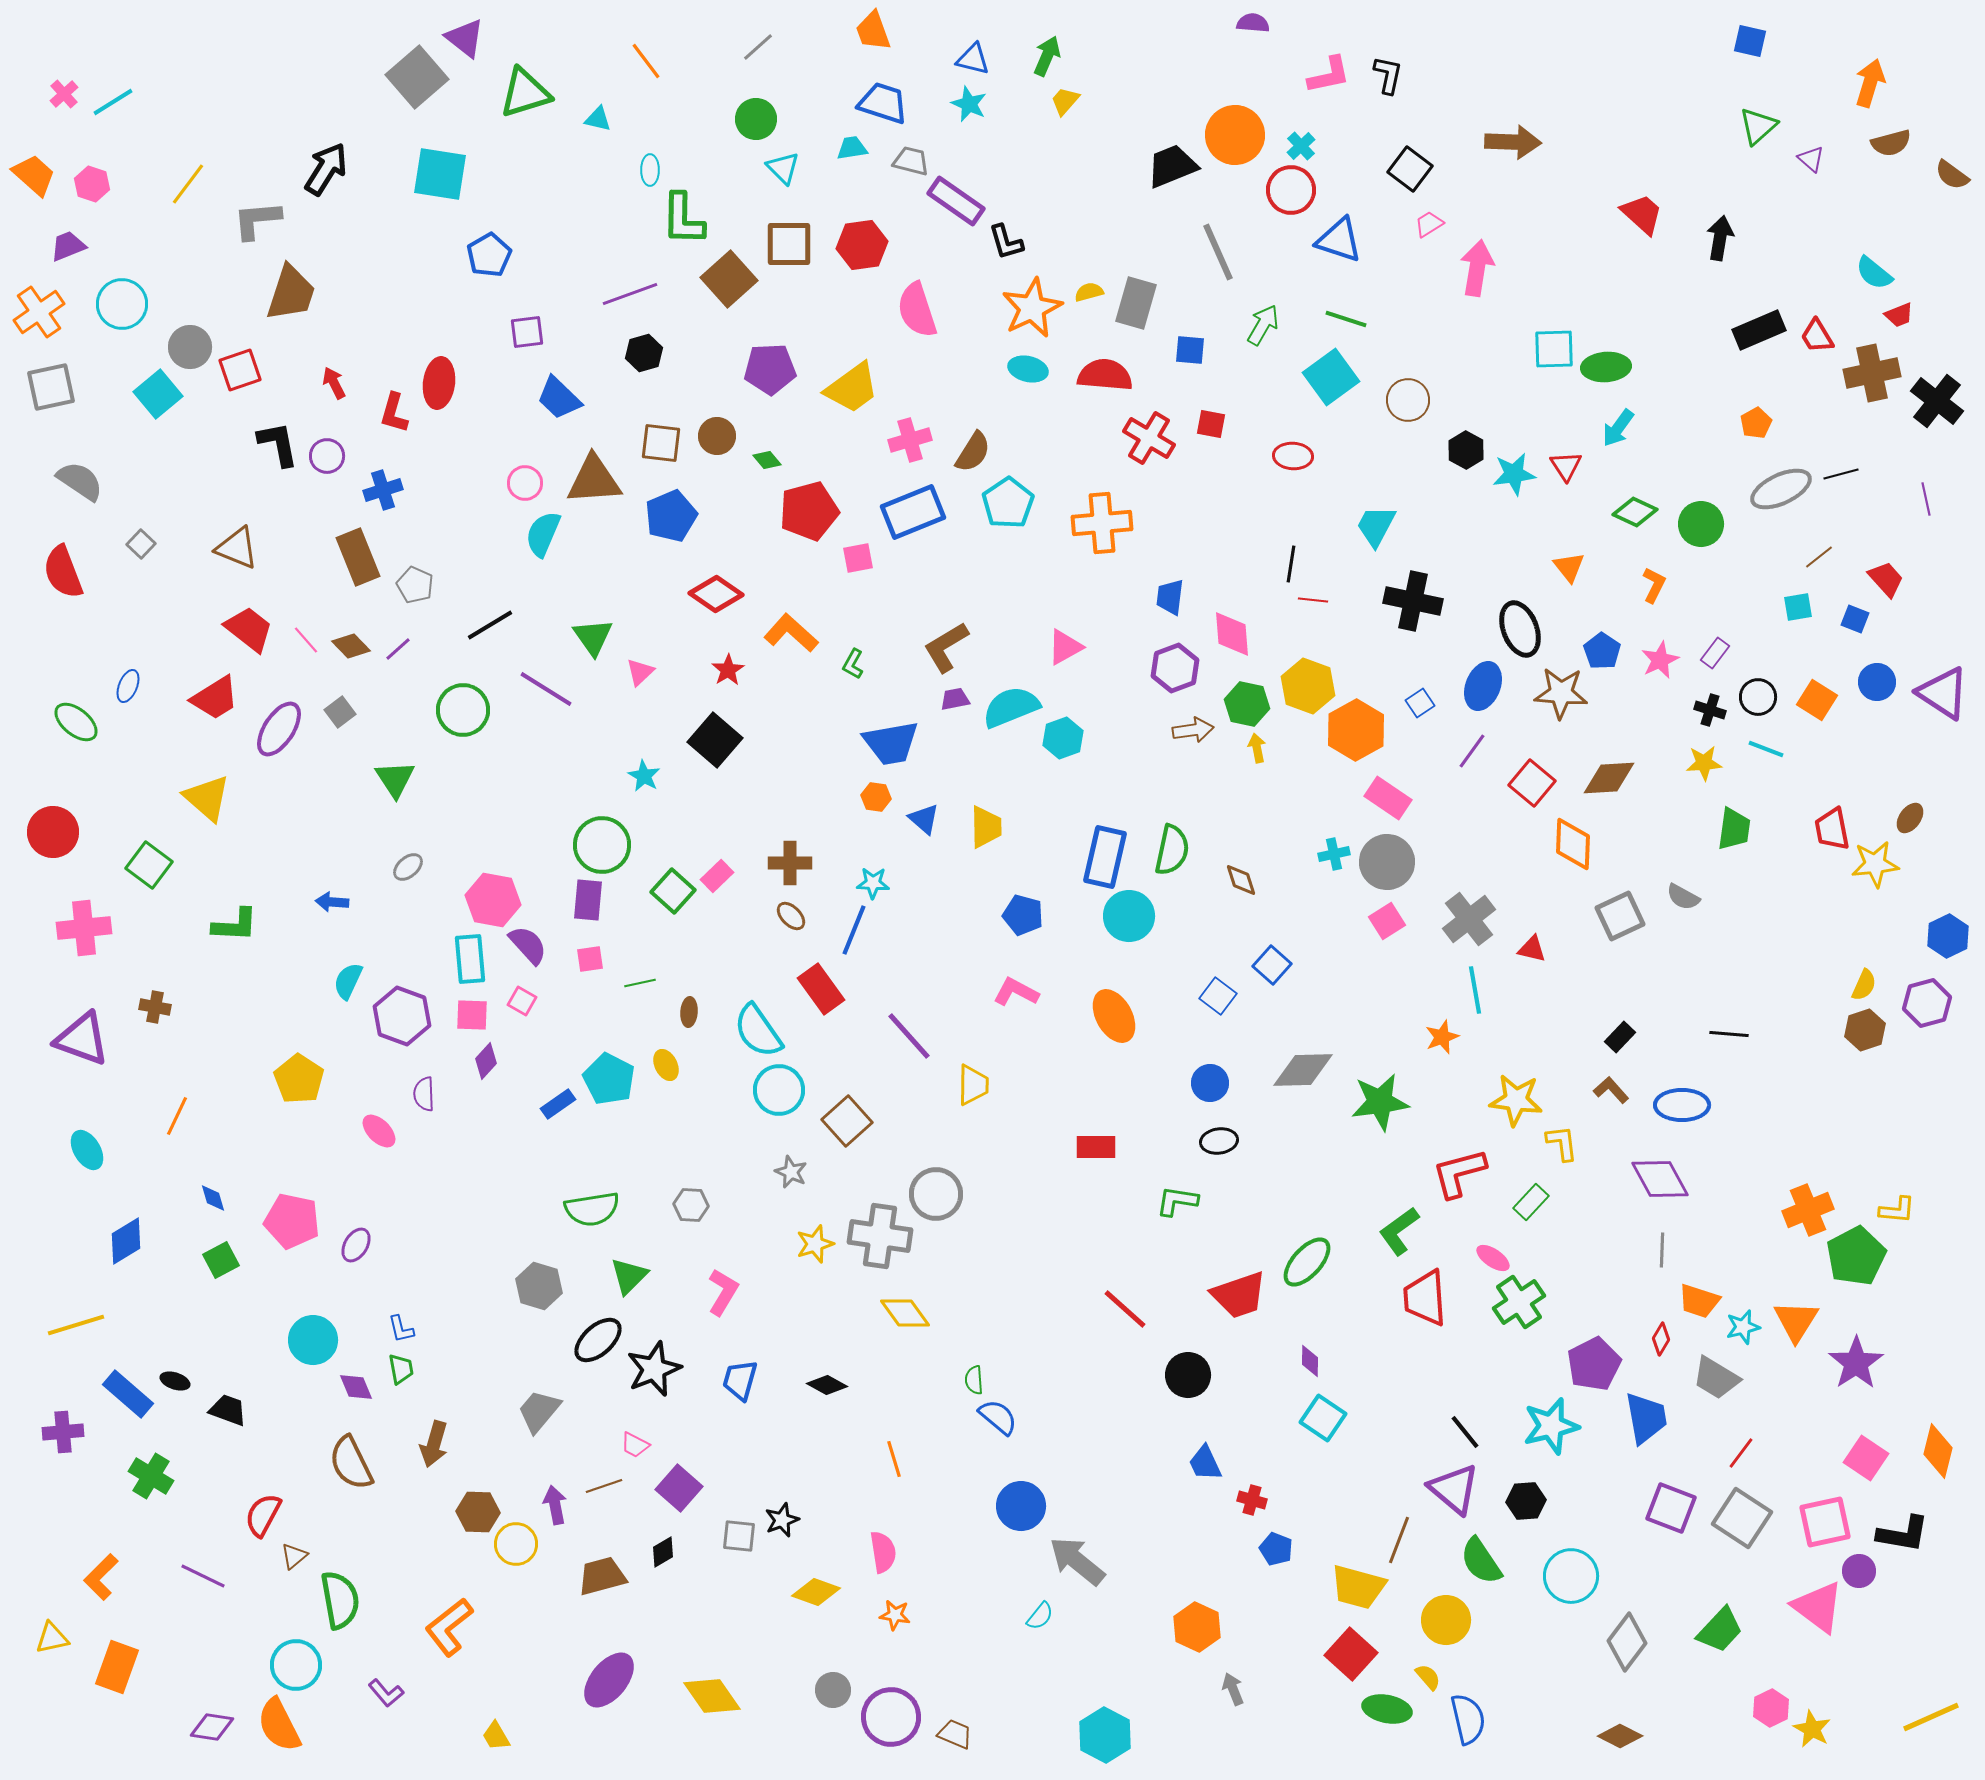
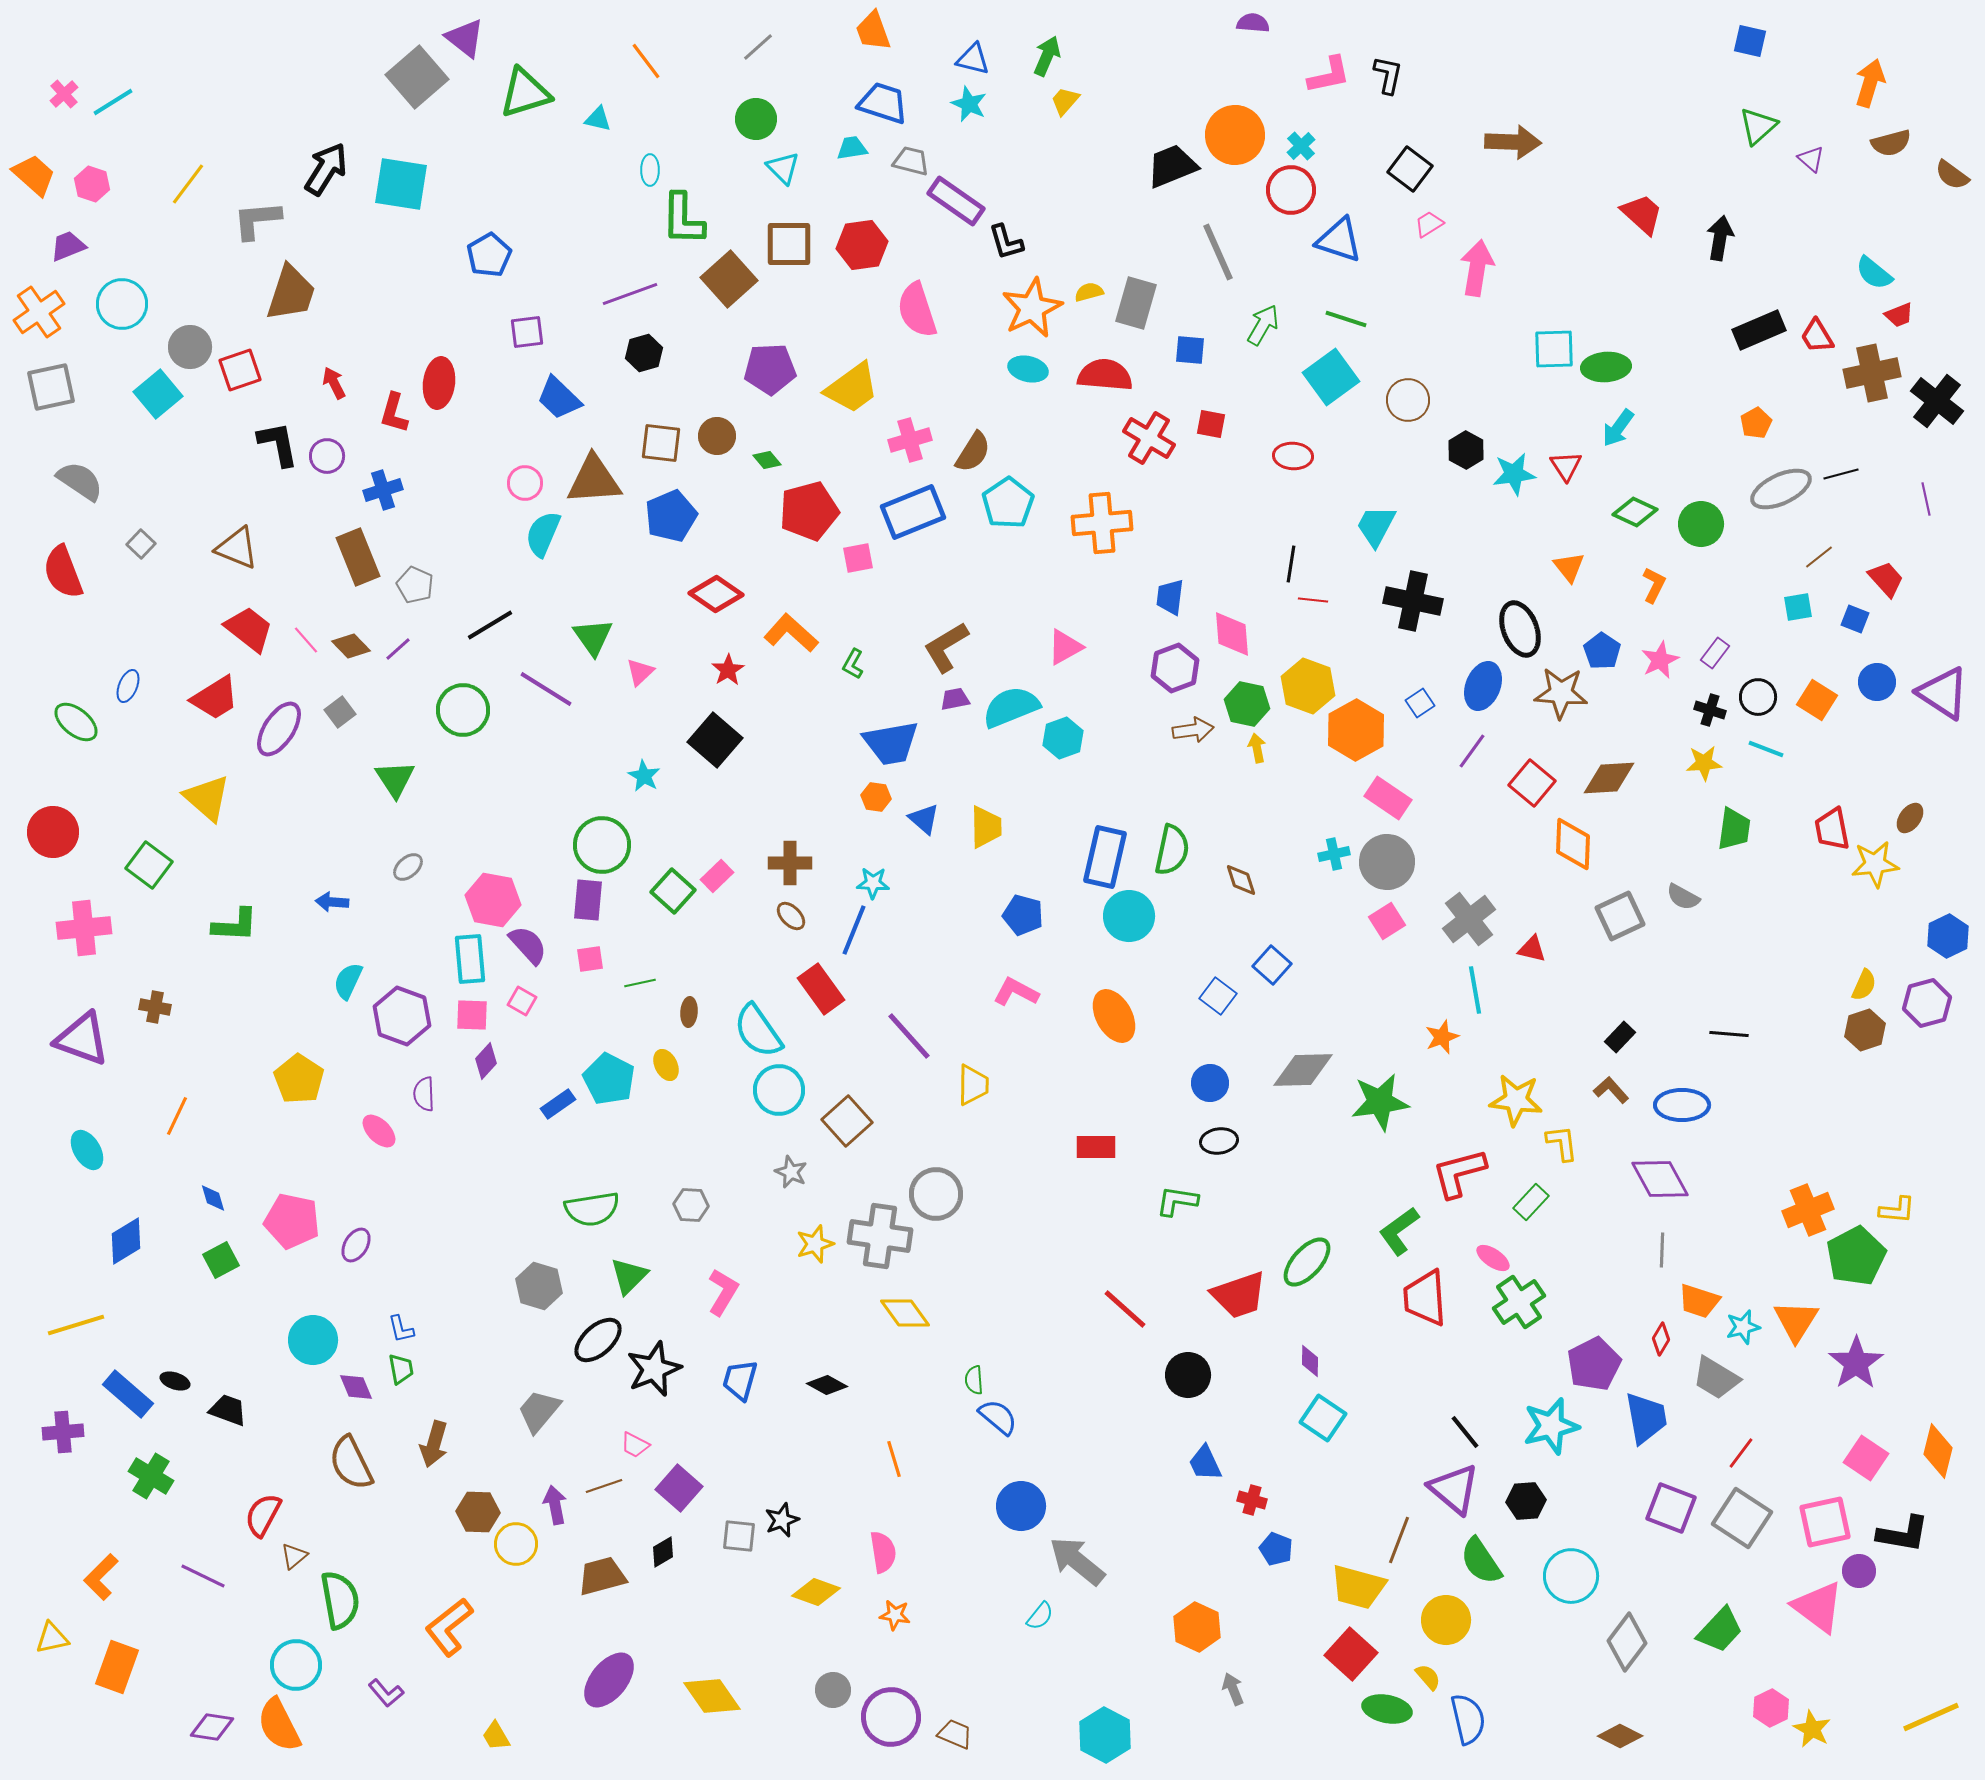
cyan square at (440, 174): moved 39 px left, 10 px down
